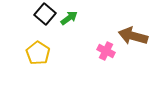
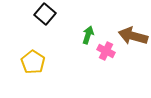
green arrow: moved 19 px right, 17 px down; rotated 36 degrees counterclockwise
yellow pentagon: moved 5 px left, 9 px down
